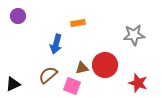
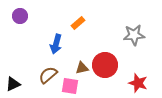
purple circle: moved 2 px right
orange rectangle: rotated 32 degrees counterclockwise
pink square: moved 2 px left; rotated 12 degrees counterclockwise
